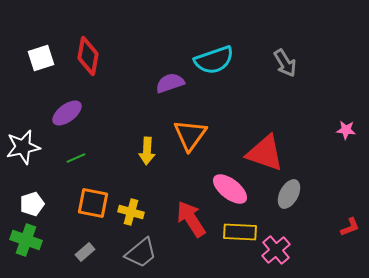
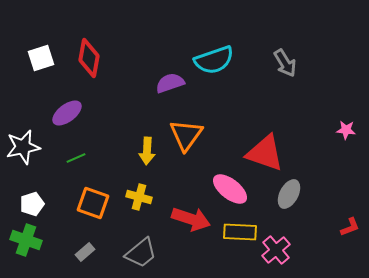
red diamond: moved 1 px right, 2 px down
orange triangle: moved 4 px left
orange square: rotated 8 degrees clockwise
yellow cross: moved 8 px right, 15 px up
red arrow: rotated 141 degrees clockwise
